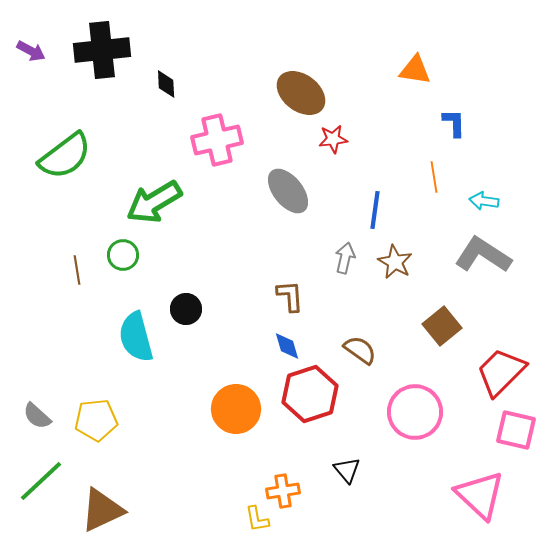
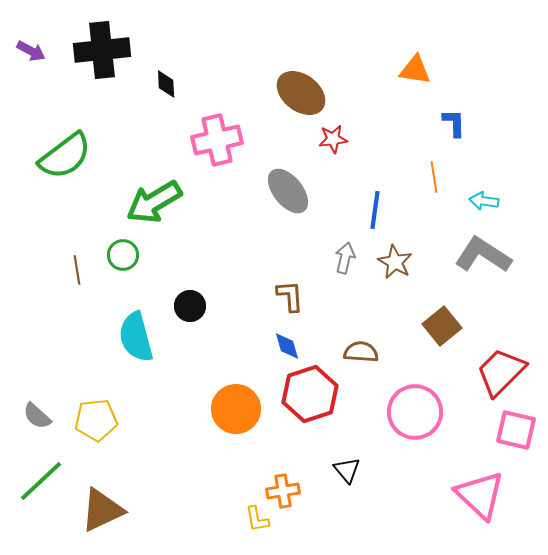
black circle: moved 4 px right, 3 px up
brown semicircle: moved 1 px right, 2 px down; rotated 32 degrees counterclockwise
